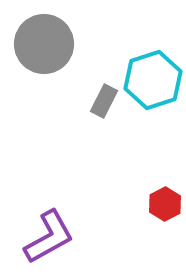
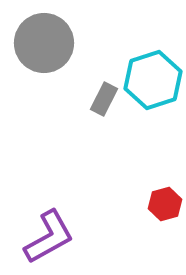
gray circle: moved 1 px up
gray rectangle: moved 2 px up
red hexagon: rotated 12 degrees clockwise
